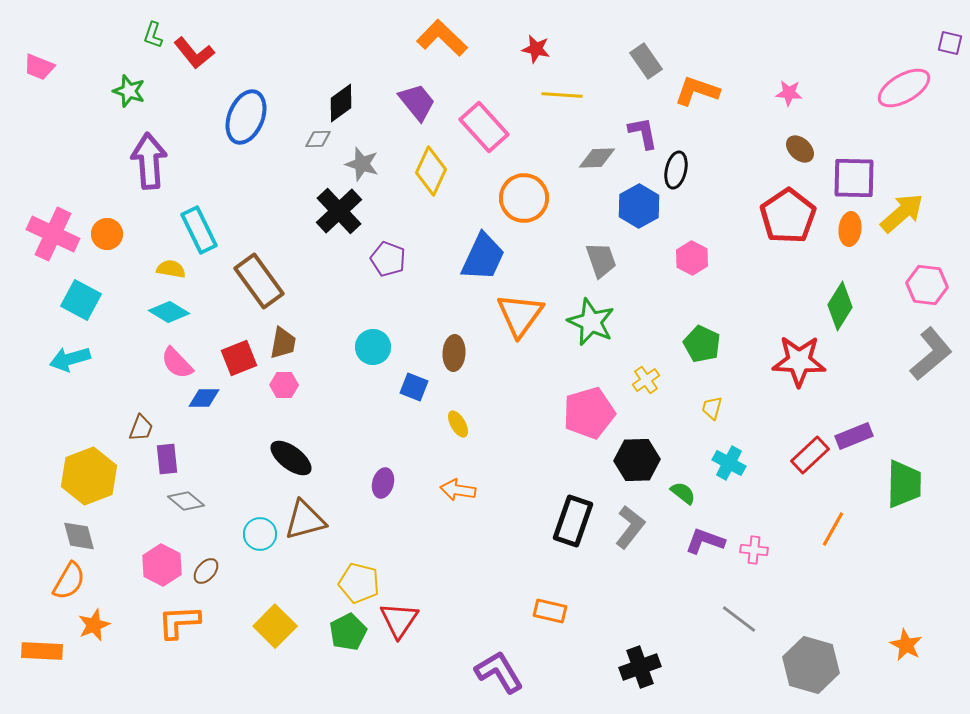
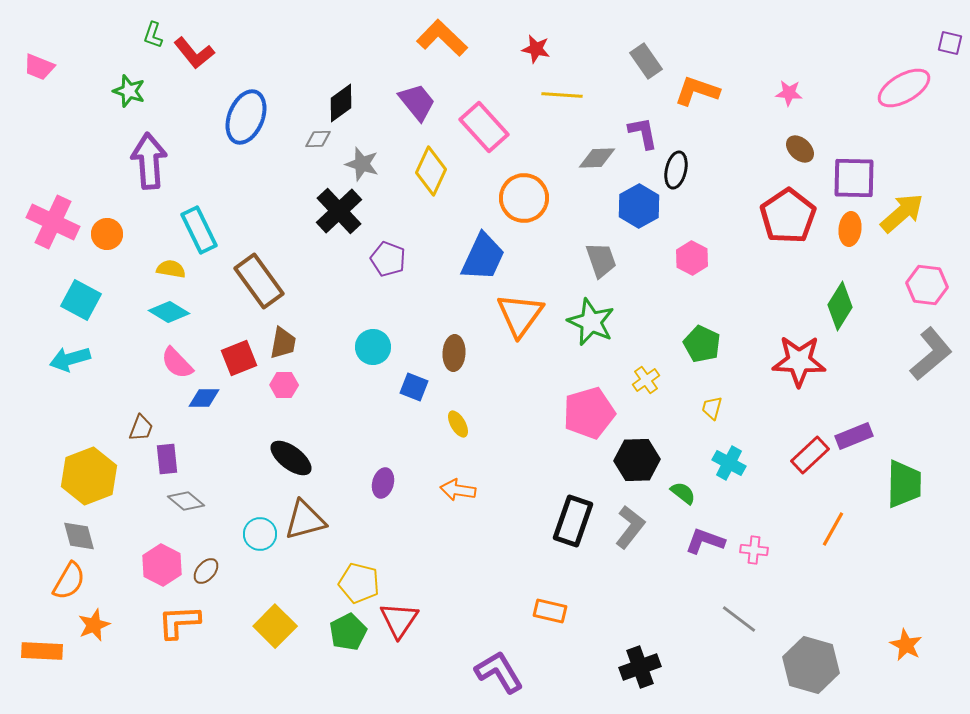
pink cross at (53, 234): moved 12 px up
